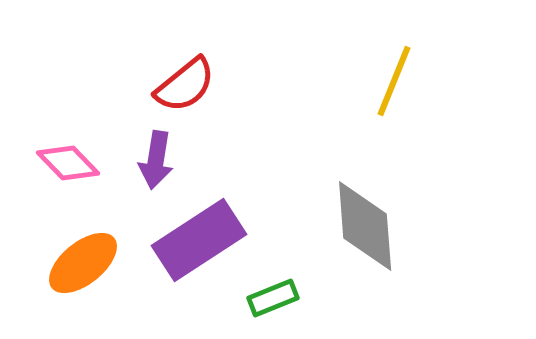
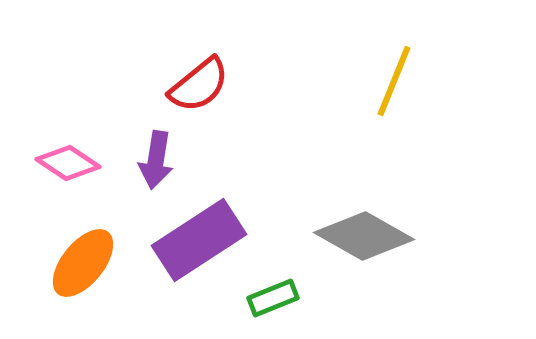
red semicircle: moved 14 px right
pink diamond: rotated 12 degrees counterclockwise
gray diamond: moved 1 px left, 10 px down; rotated 56 degrees counterclockwise
orange ellipse: rotated 12 degrees counterclockwise
